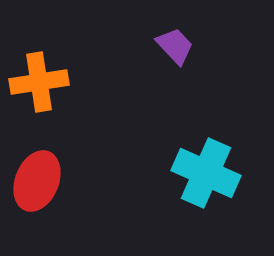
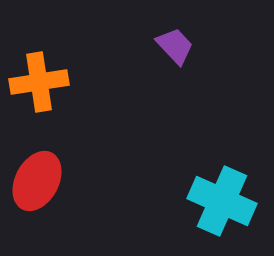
cyan cross: moved 16 px right, 28 px down
red ellipse: rotated 6 degrees clockwise
